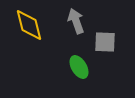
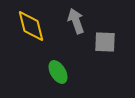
yellow diamond: moved 2 px right, 1 px down
green ellipse: moved 21 px left, 5 px down
